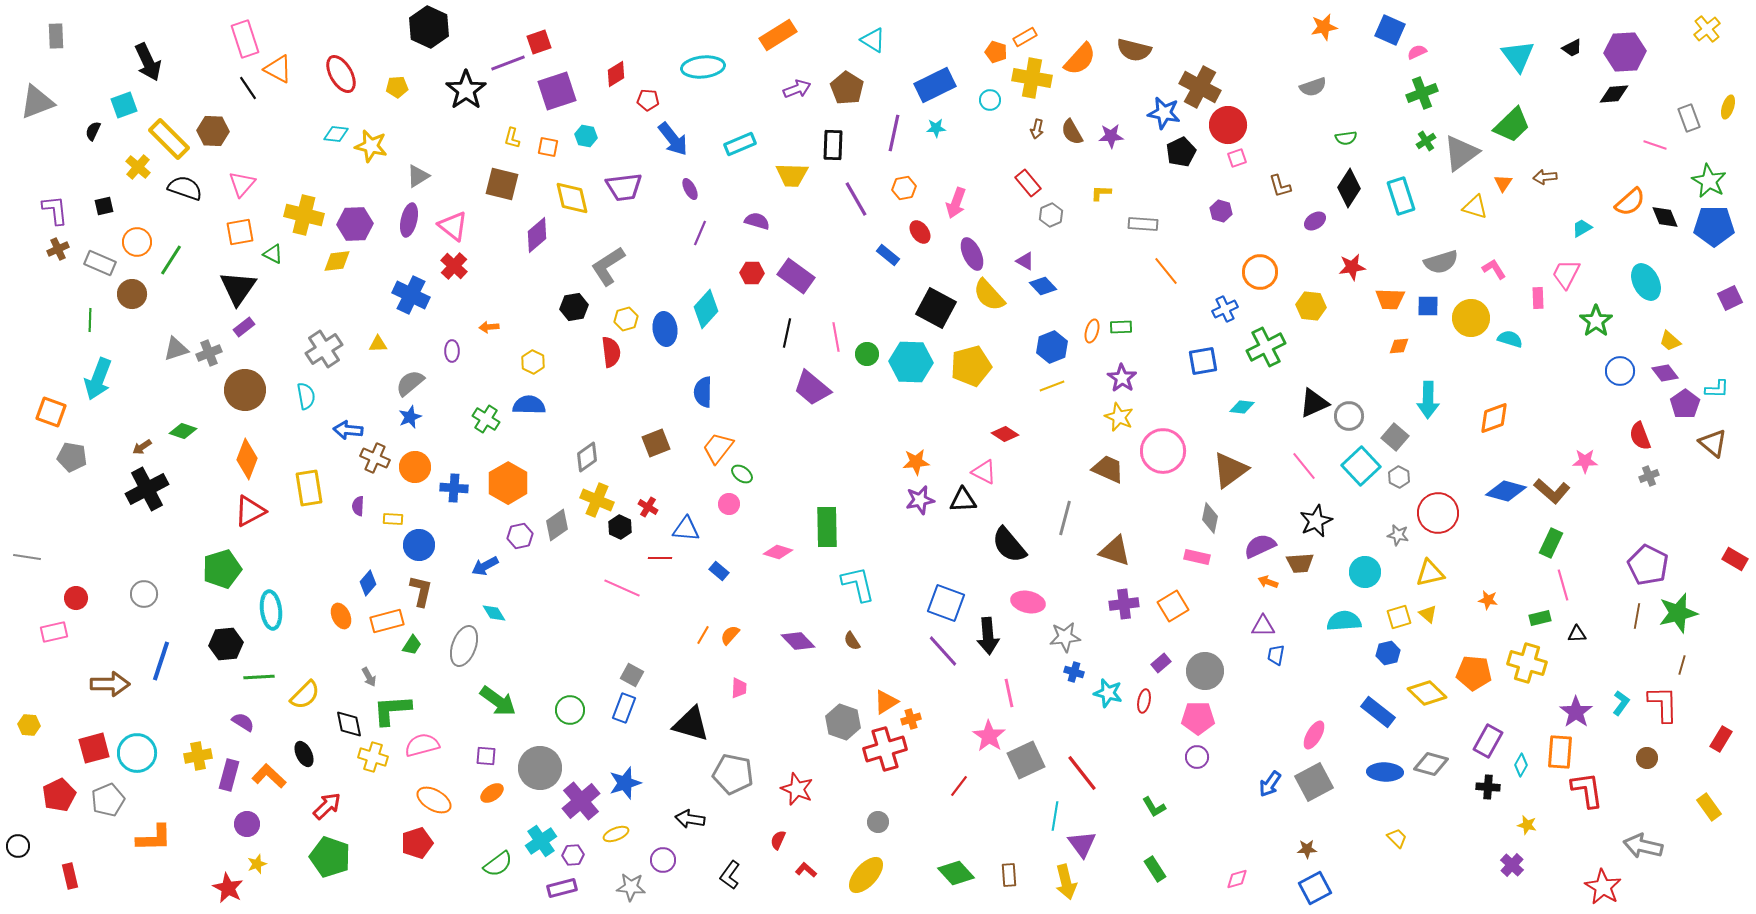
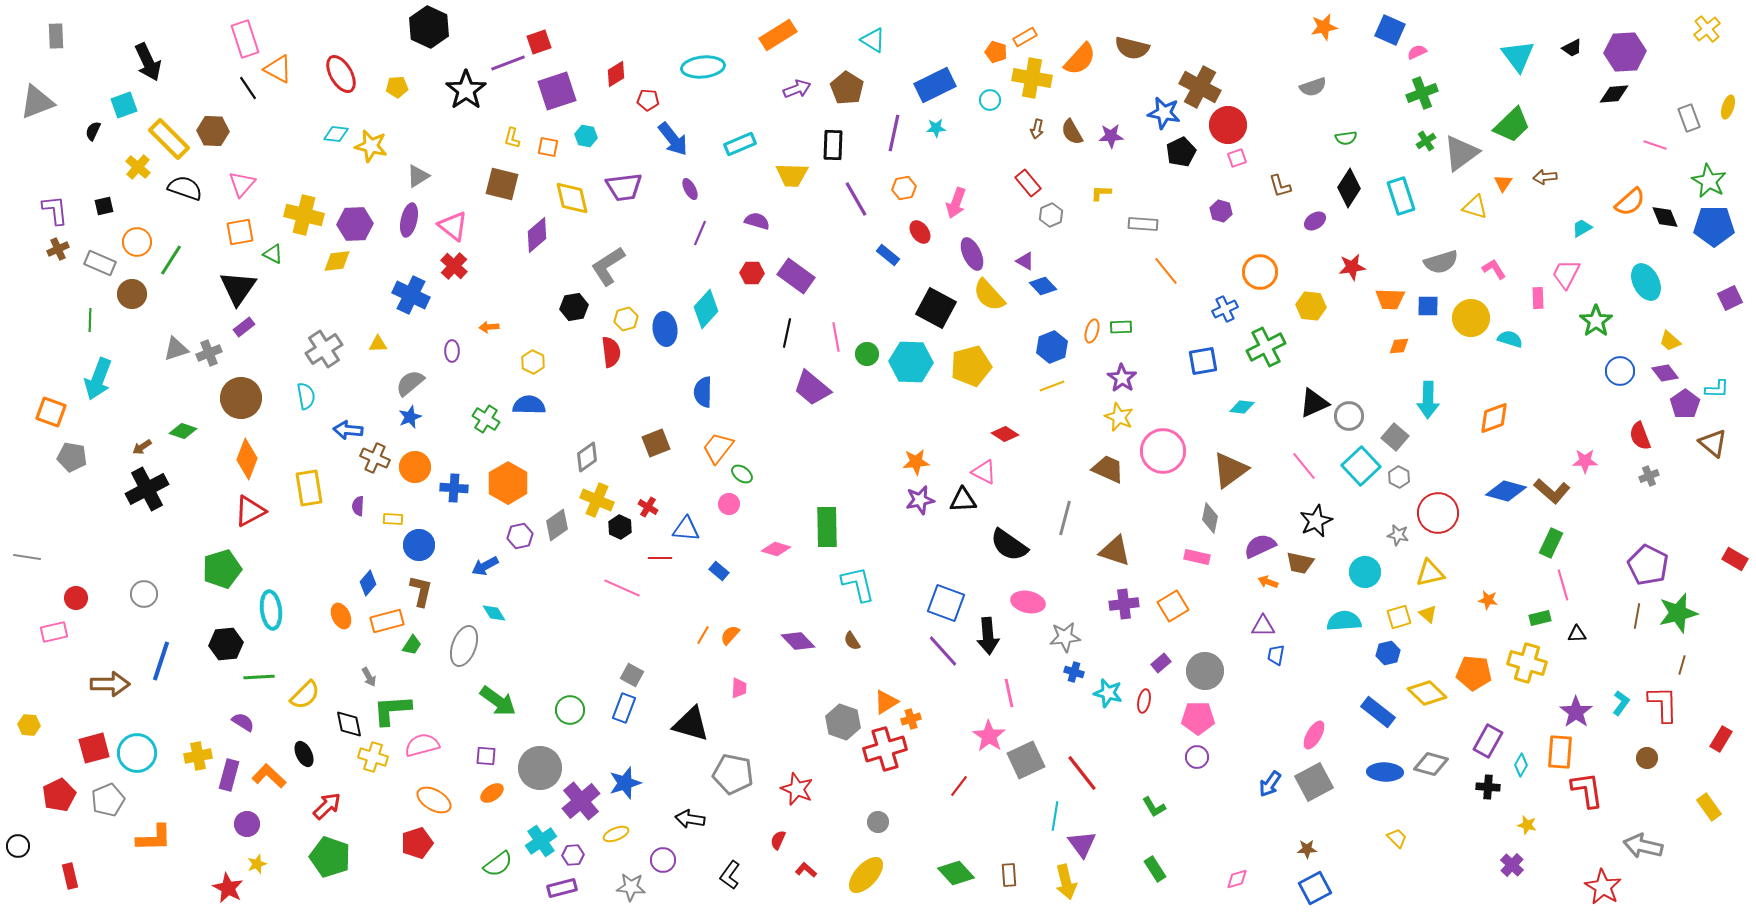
brown semicircle at (1134, 50): moved 2 px left, 2 px up
brown circle at (245, 390): moved 4 px left, 8 px down
black semicircle at (1009, 545): rotated 15 degrees counterclockwise
pink diamond at (778, 552): moved 2 px left, 3 px up
brown trapezoid at (1300, 563): rotated 16 degrees clockwise
